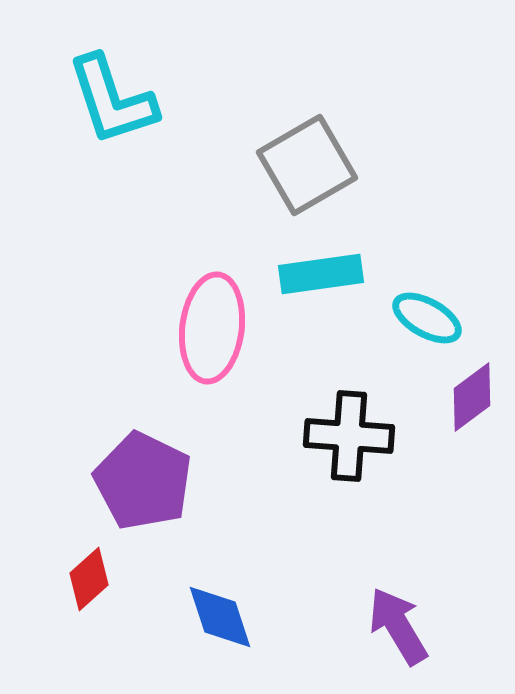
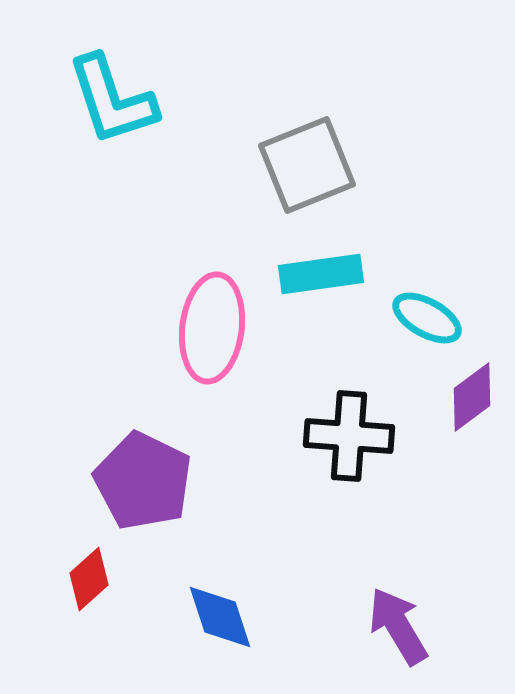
gray square: rotated 8 degrees clockwise
